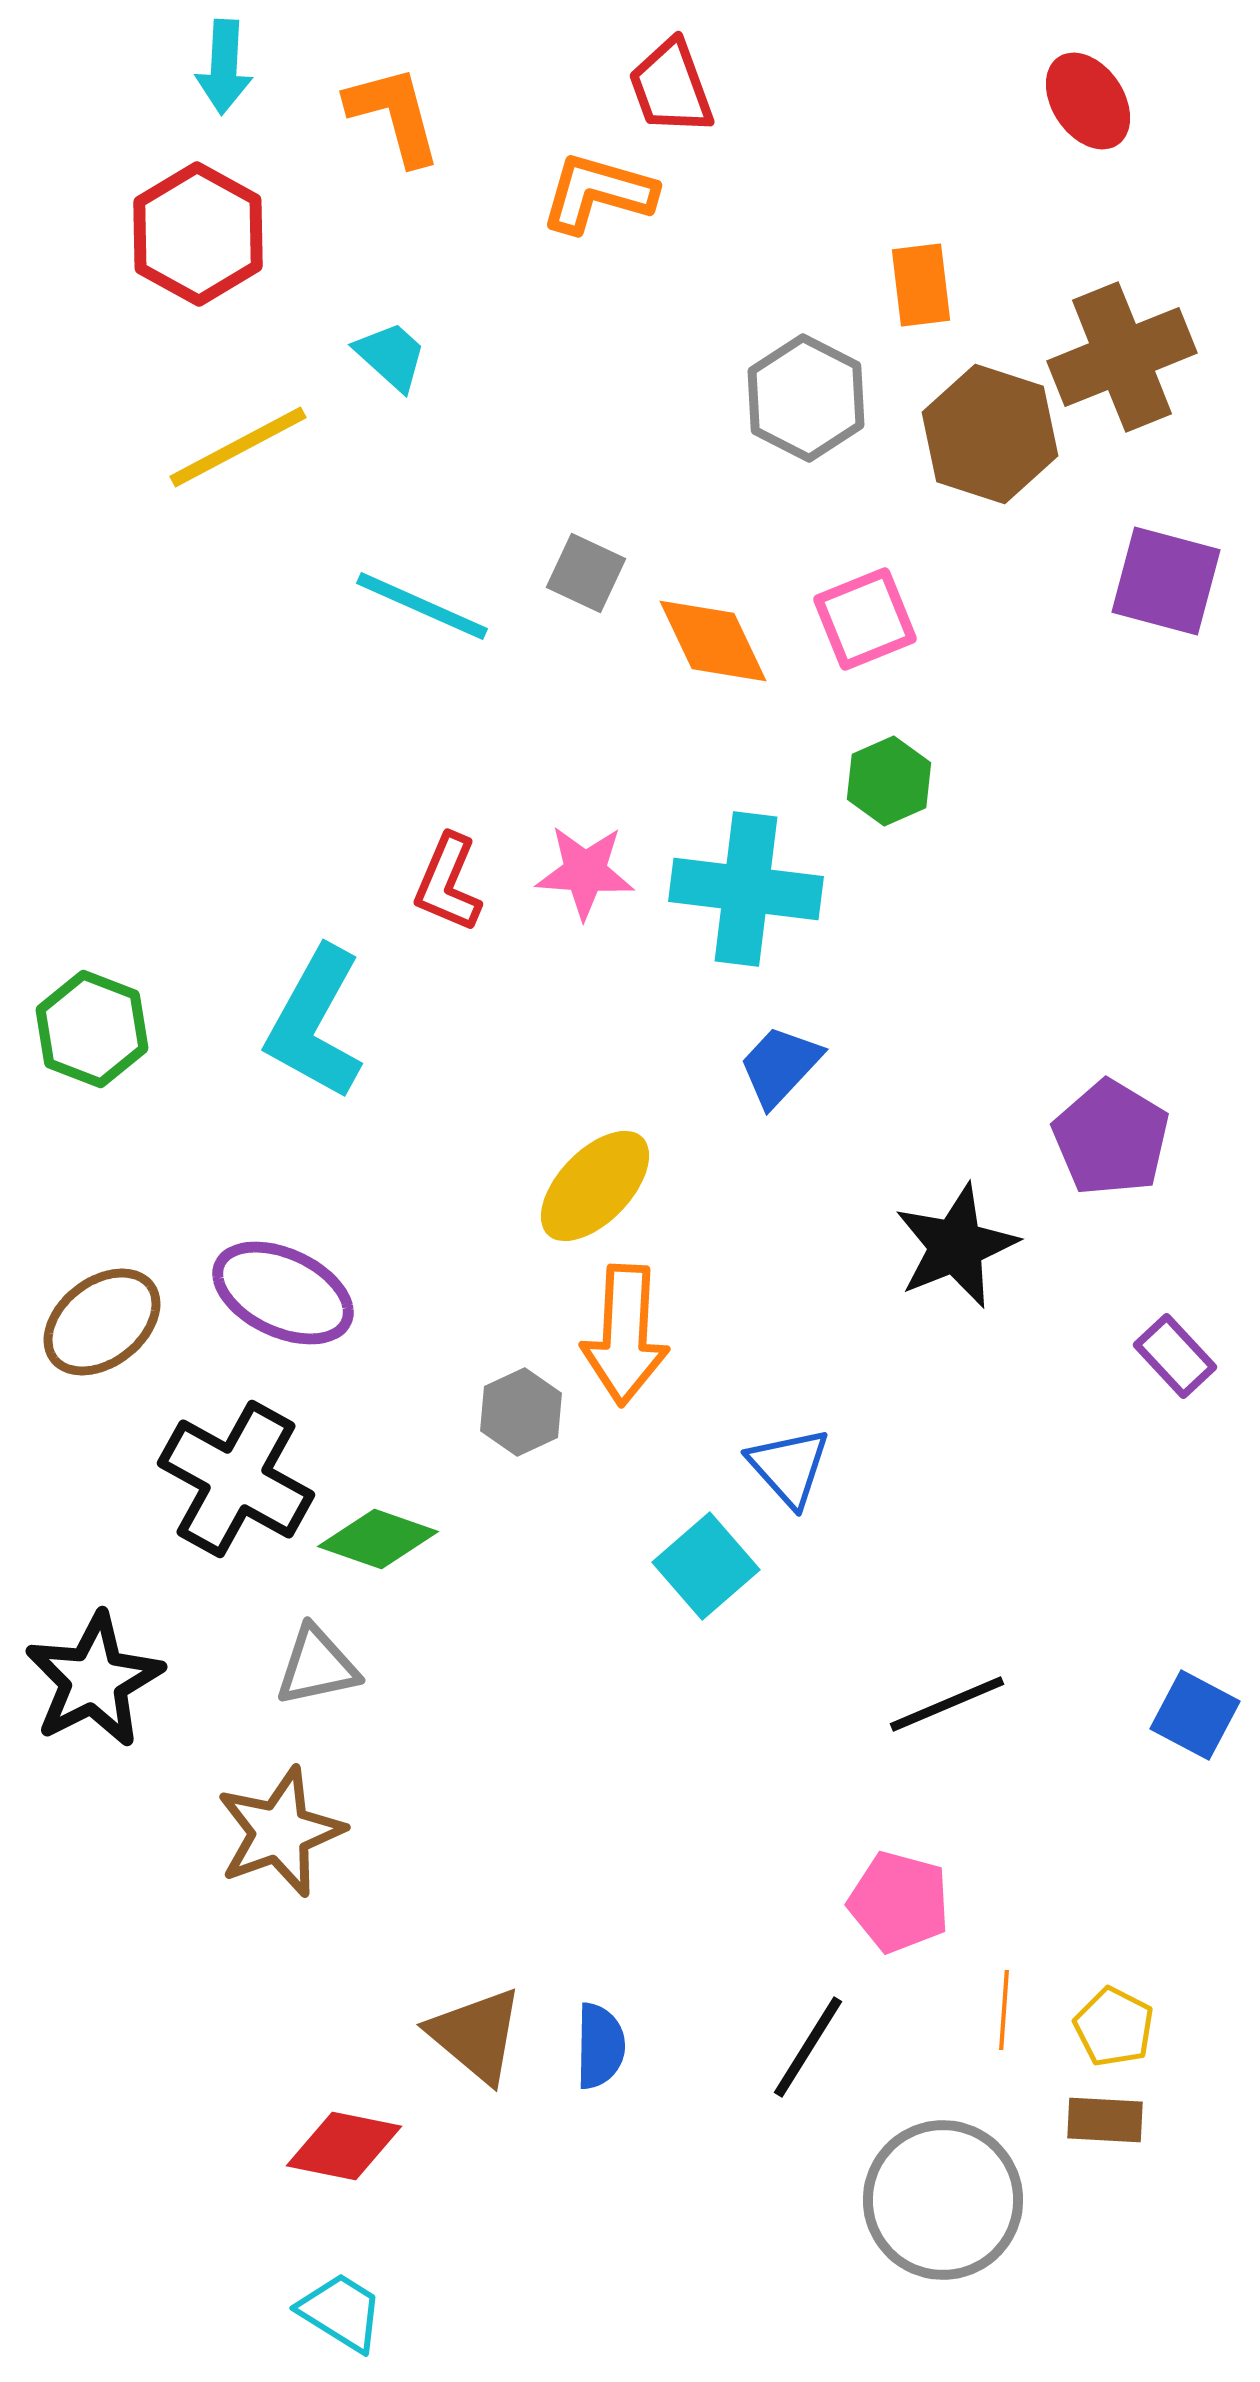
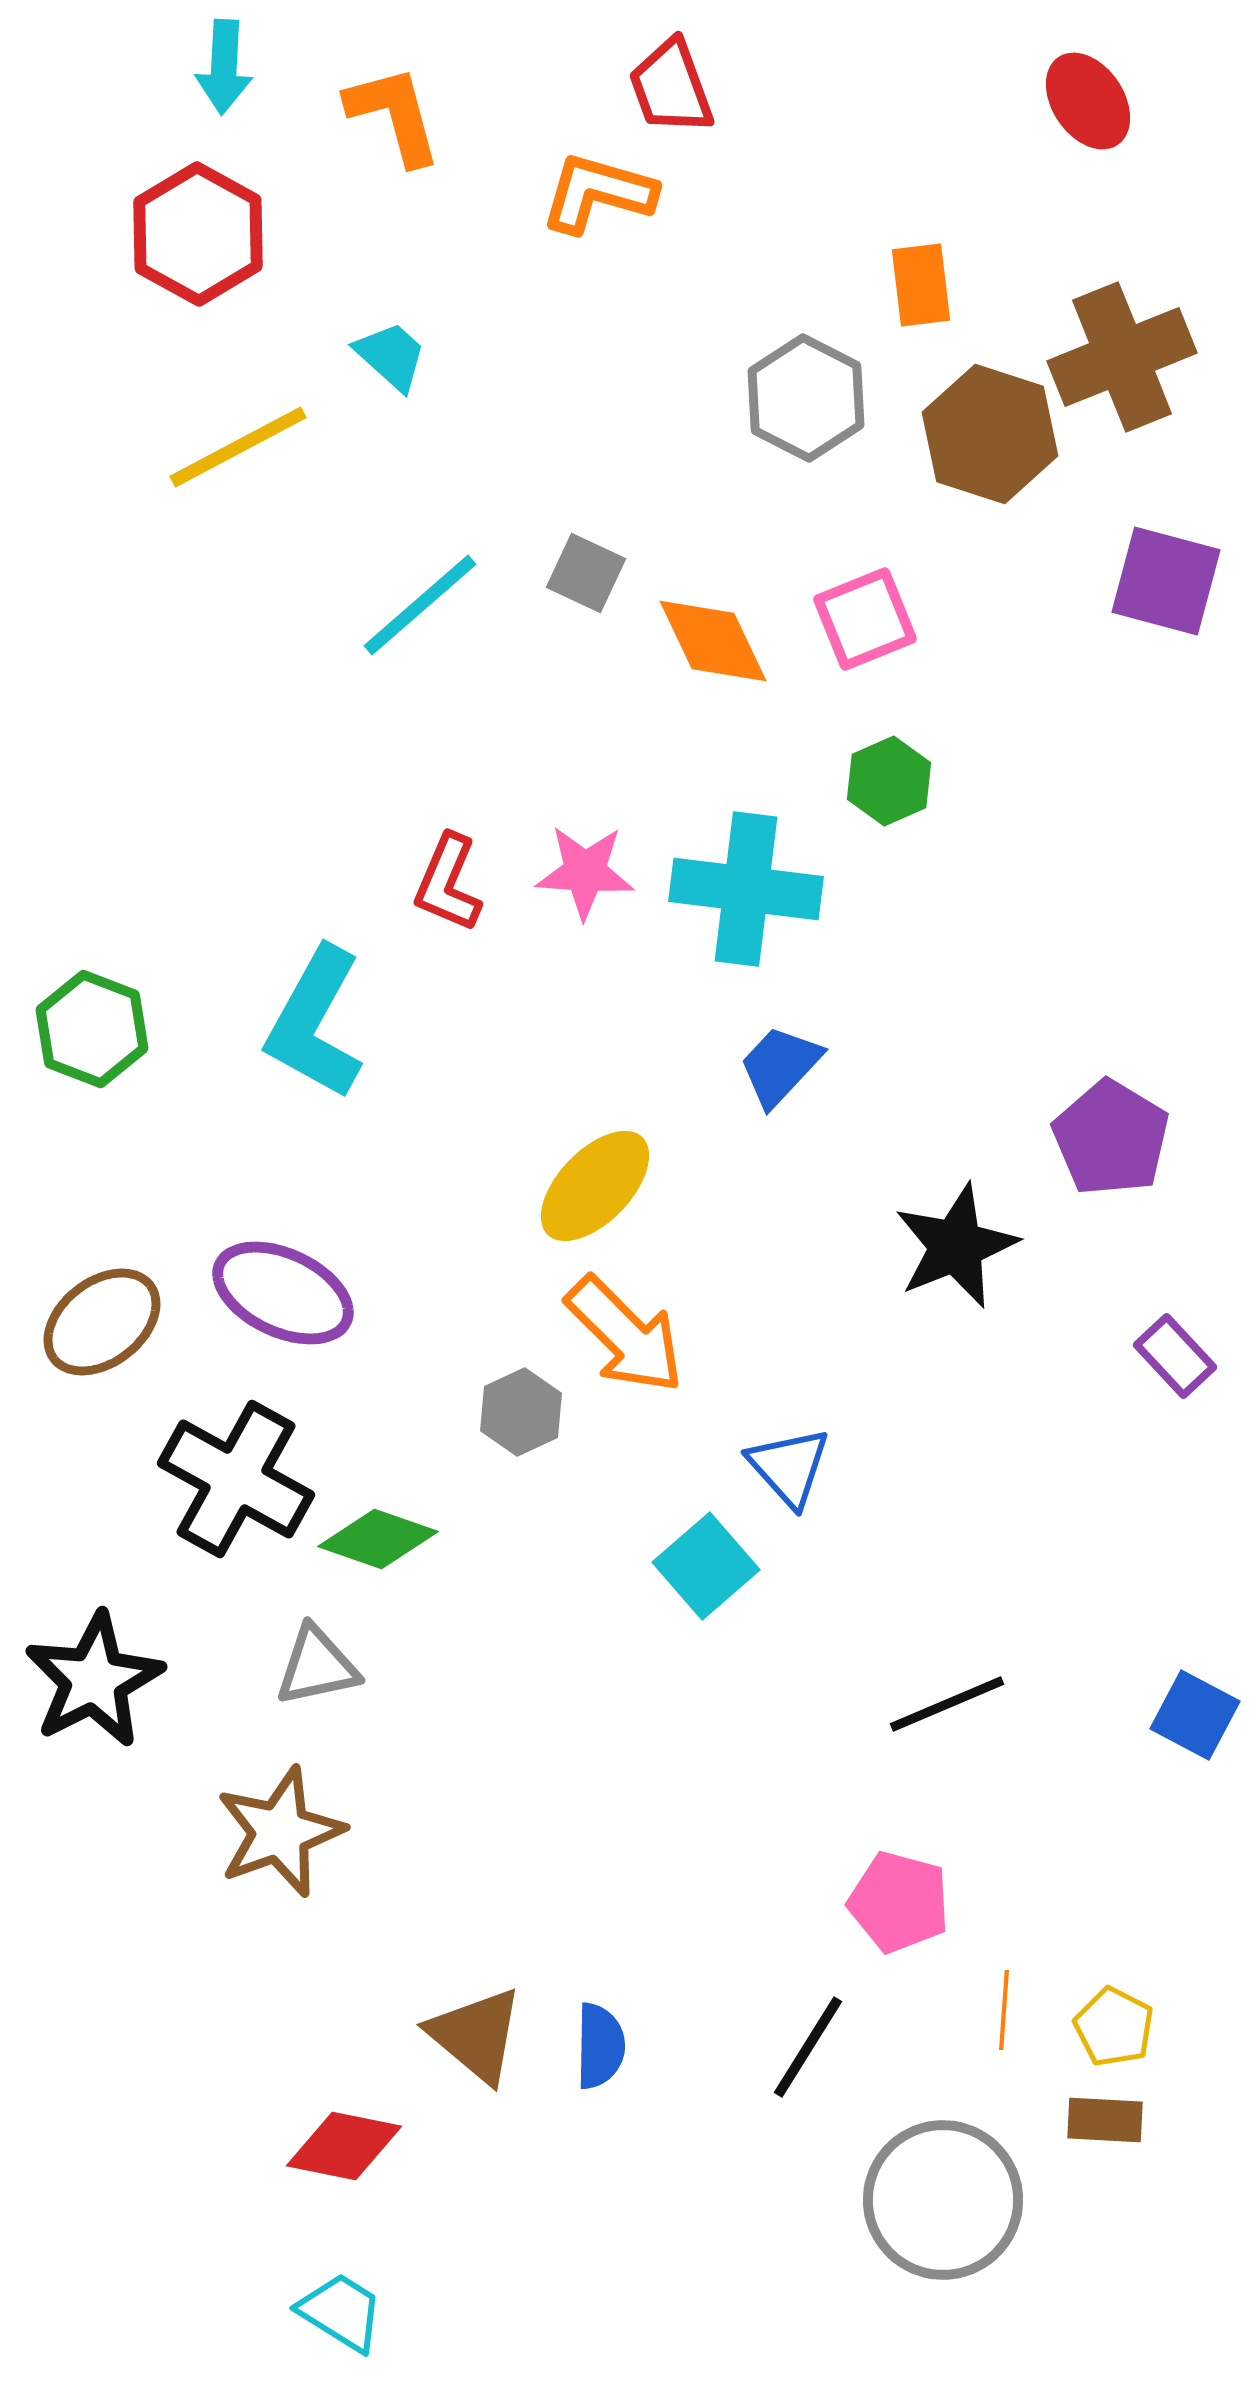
cyan line at (422, 606): moved 2 px left, 1 px up; rotated 65 degrees counterclockwise
orange arrow at (625, 1335): rotated 48 degrees counterclockwise
